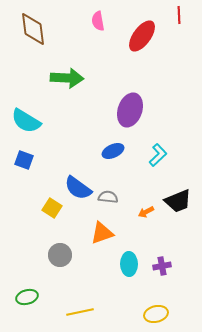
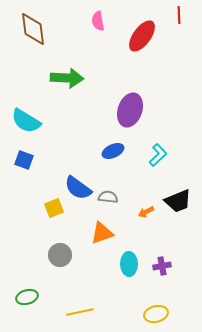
yellow square: moved 2 px right; rotated 36 degrees clockwise
